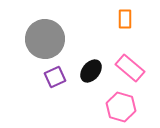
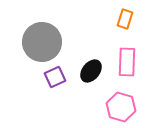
orange rectangle: rotated 18 degrees clockwise
gray circle: moved 3 px left, 3 px down
pink rectangle: moved 3 px left, 6 px up; rotated 52 degrees clockwise
